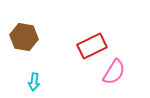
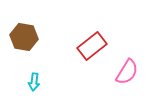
red rectangle: rotated 12 degrees counterclockwise
pink semicircle: moved 13 px right
